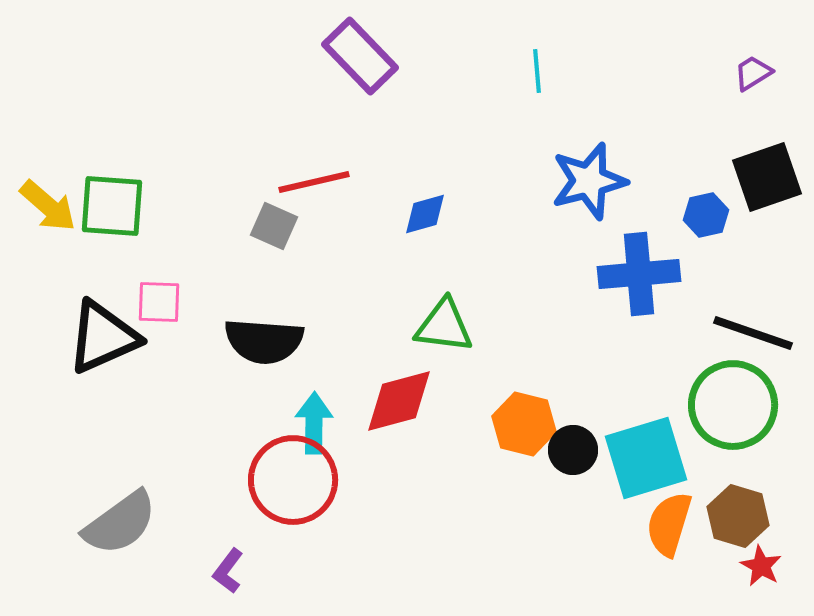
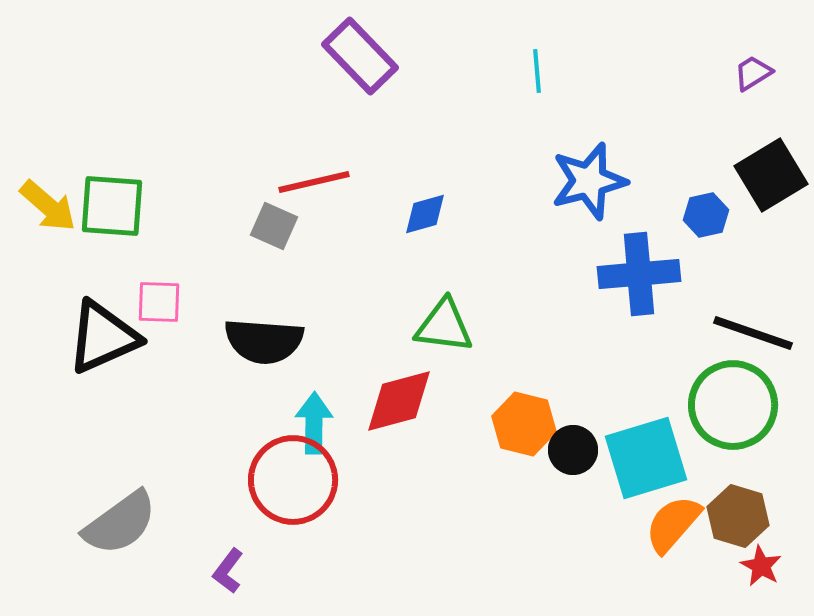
black square: moved 4 px right, 2 px up; rotated 12 degrees counterclockwise
orange semicircle: moved 4 px right; rotated 24 degrees clockwise
